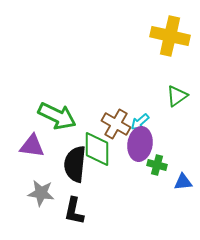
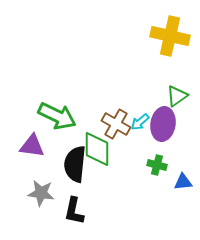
purple ellipse: moved 23 px right, 20 px up
